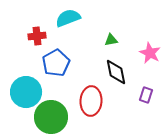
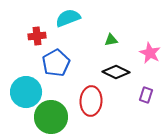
black diamond: rotated 52 degrees counterclockwise
